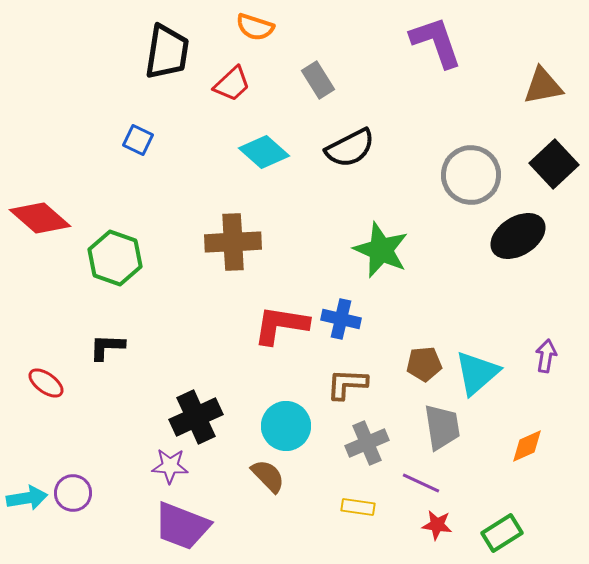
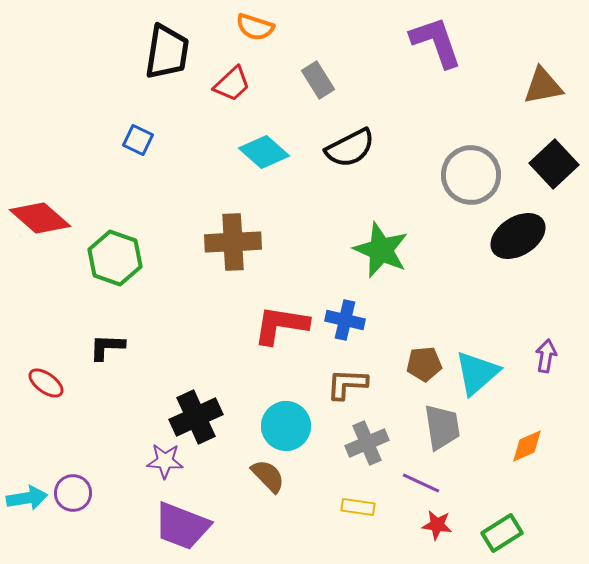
blue cross: moved 4 px right, 1 px down
purple star: moved 5 px left, 5 px up
